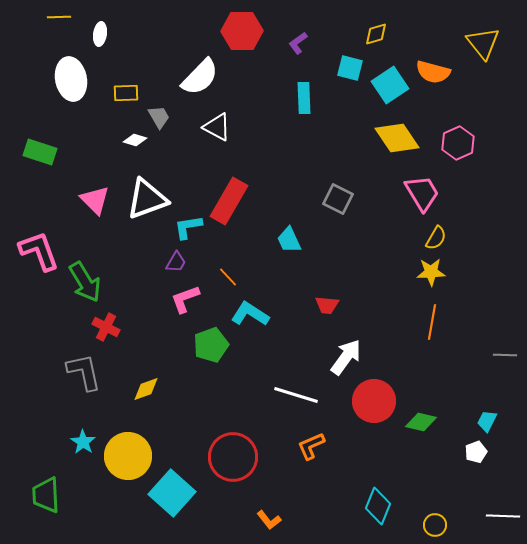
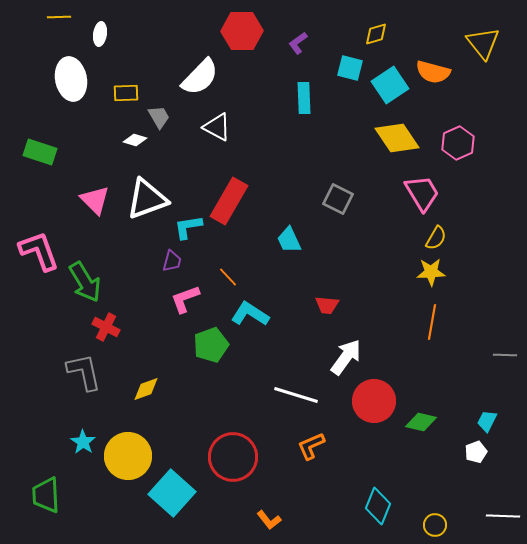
purple trapezoid at (176, 262): moved 4 px left, 1 px up; rotated 15 degrees counterclockwise
